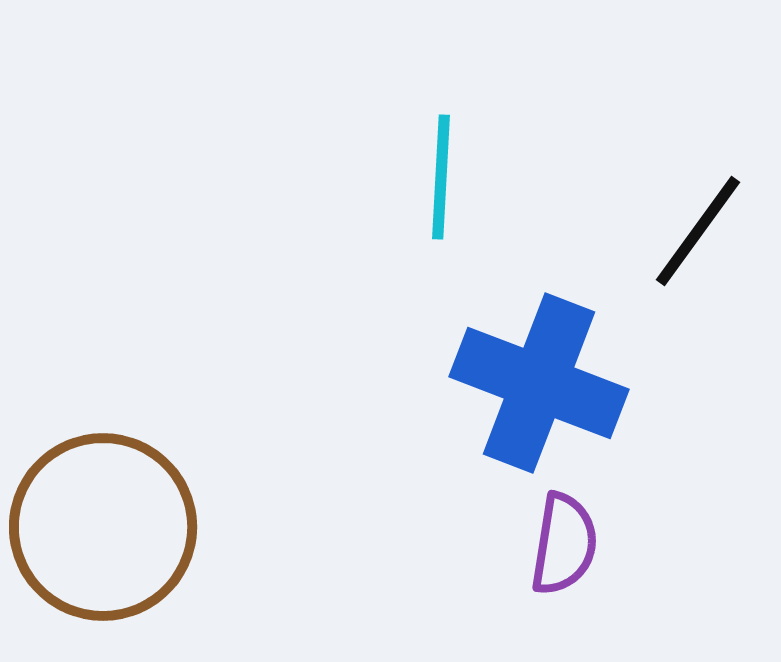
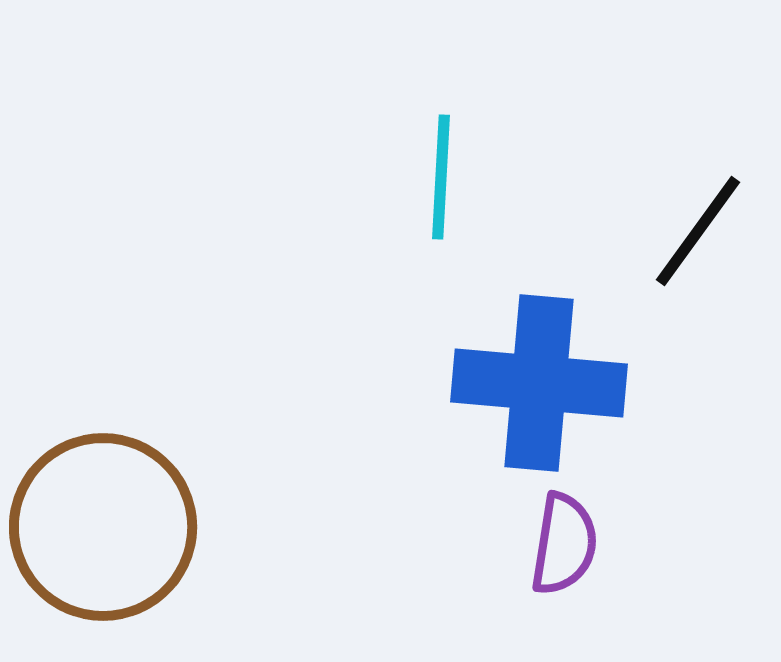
blue cross: rotated 16 degrees counterclockwise
